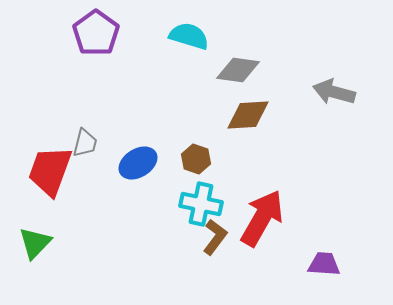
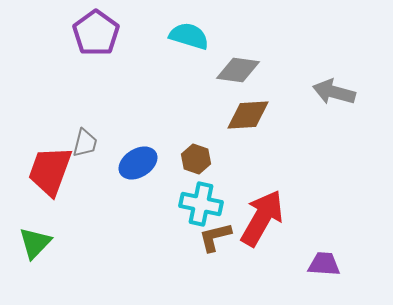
brown L-shape: rotated 141 degrees counterclockwise
